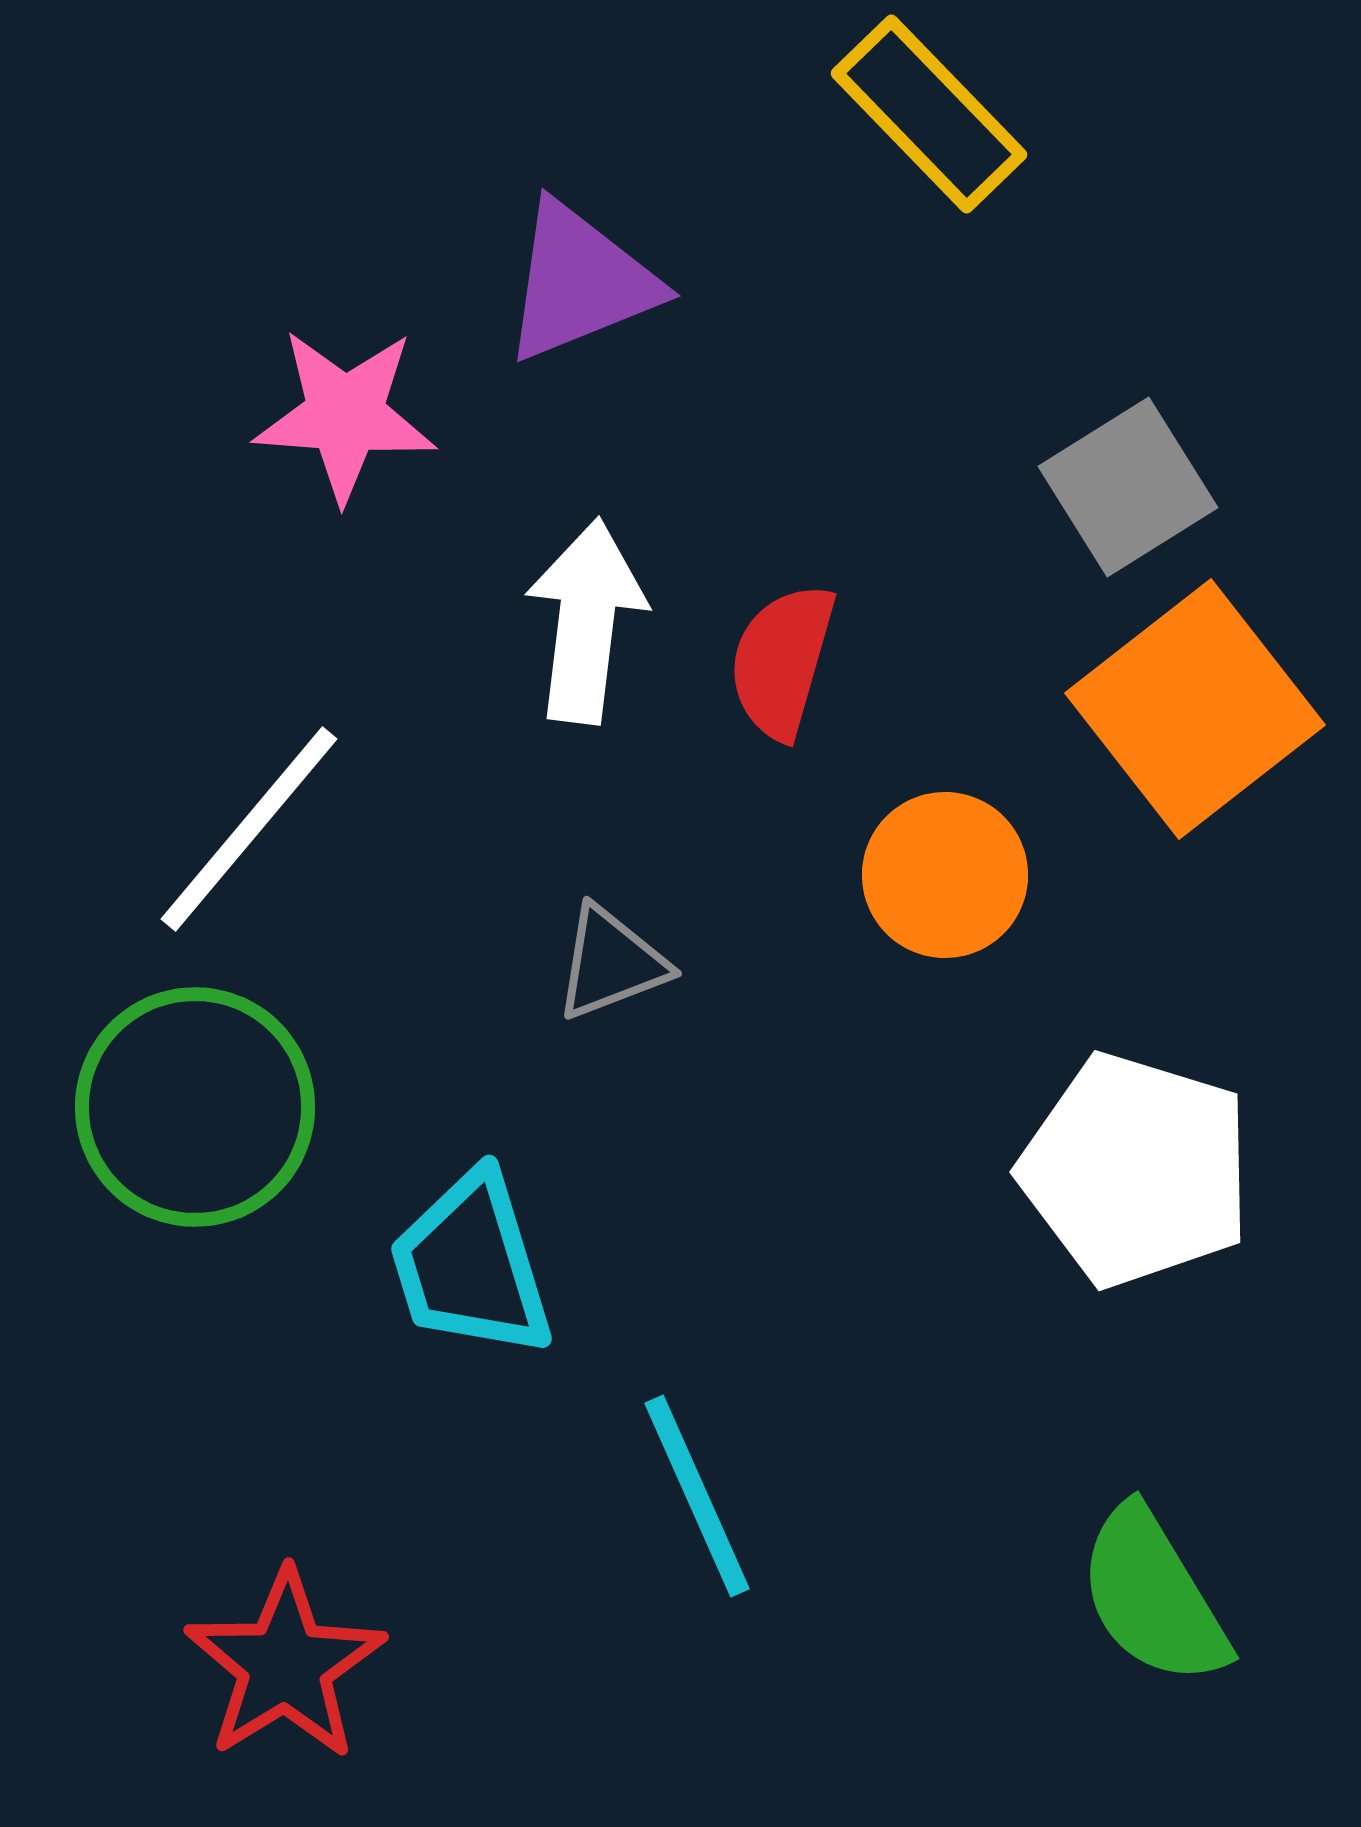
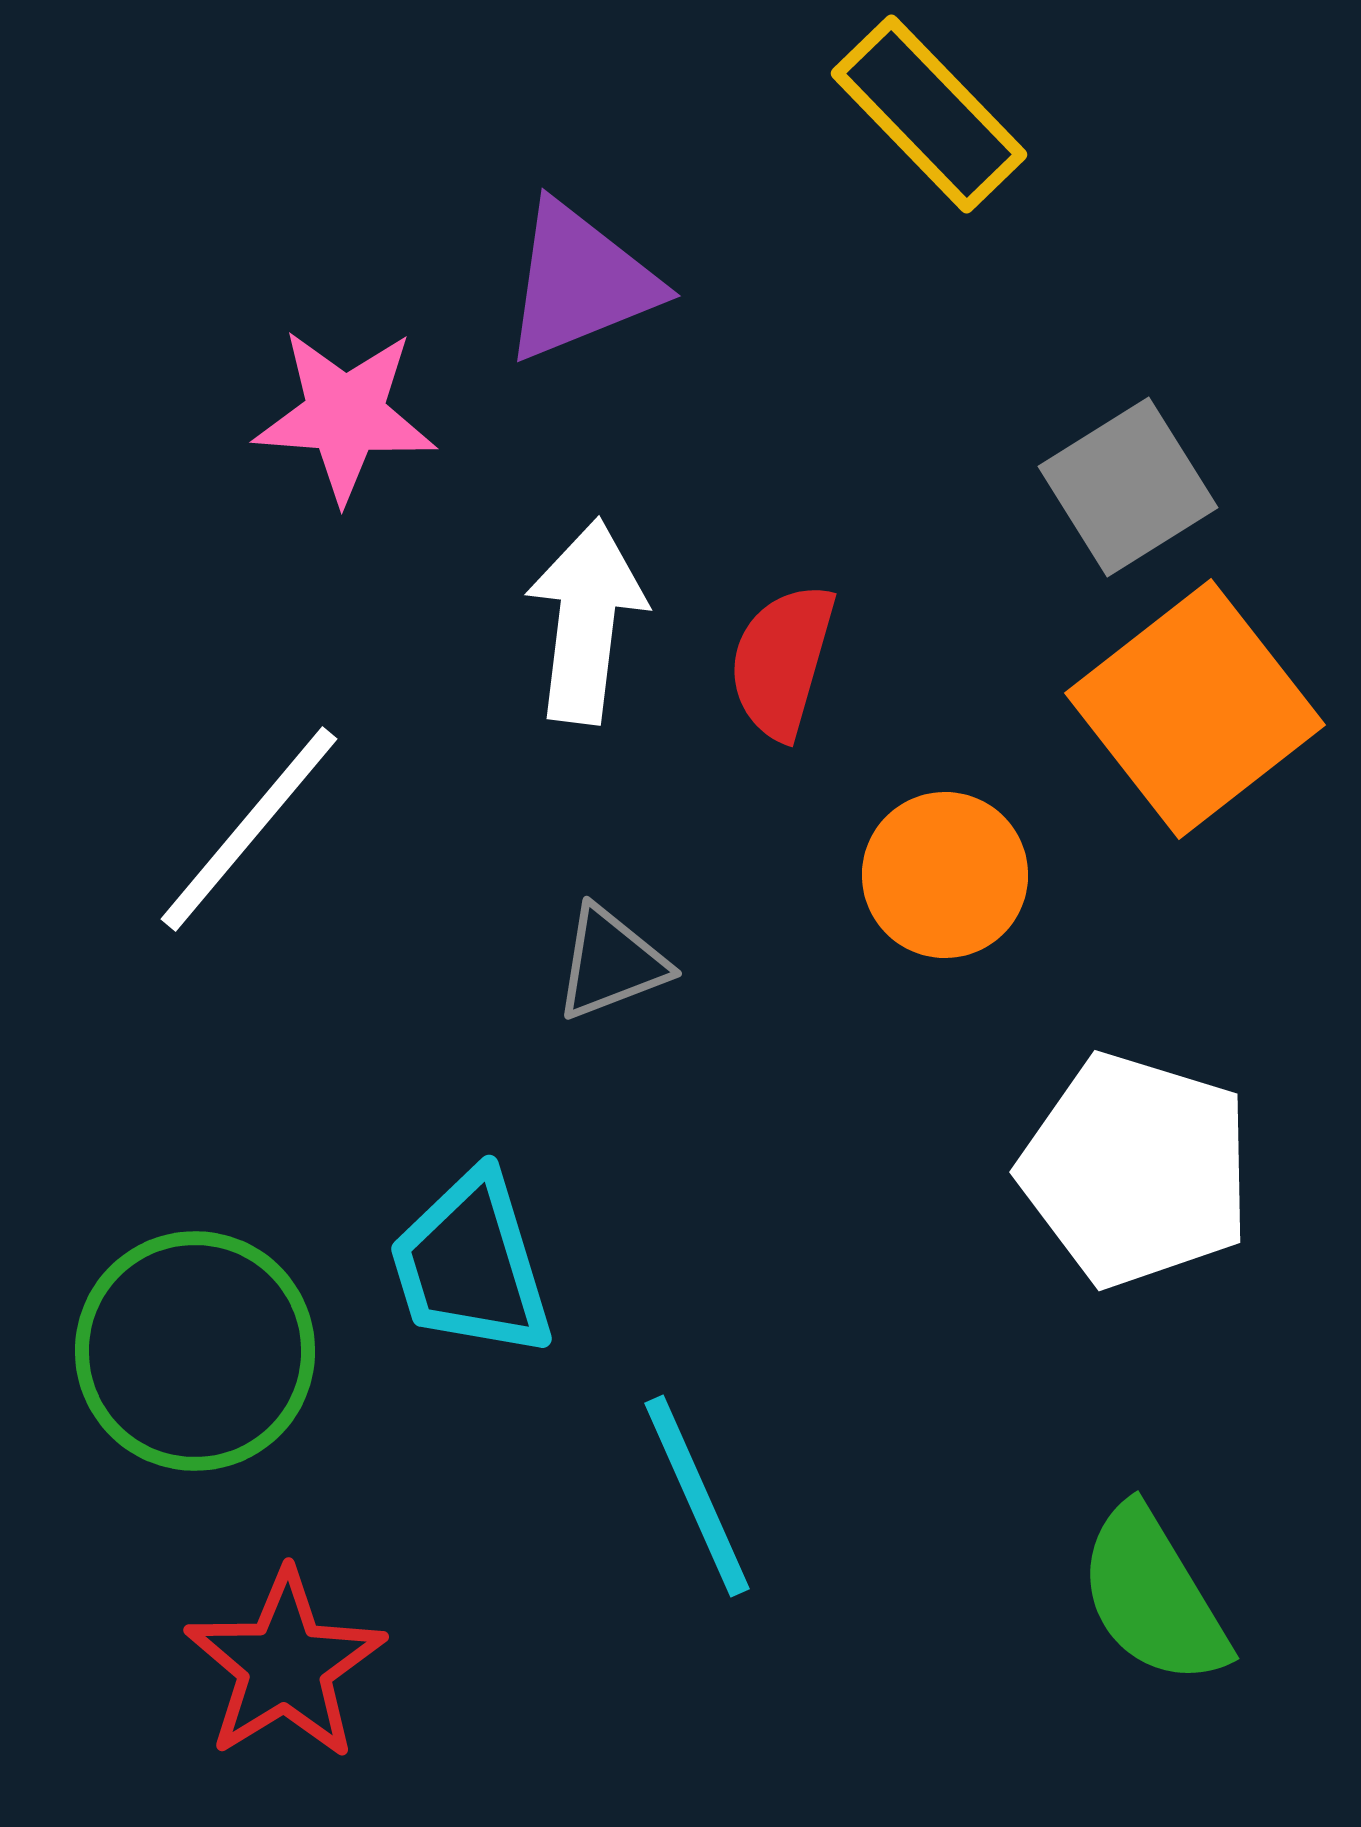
green circle: moved 244 px down
